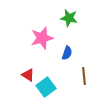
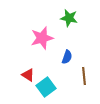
blue semicircle: moved 4 px down
